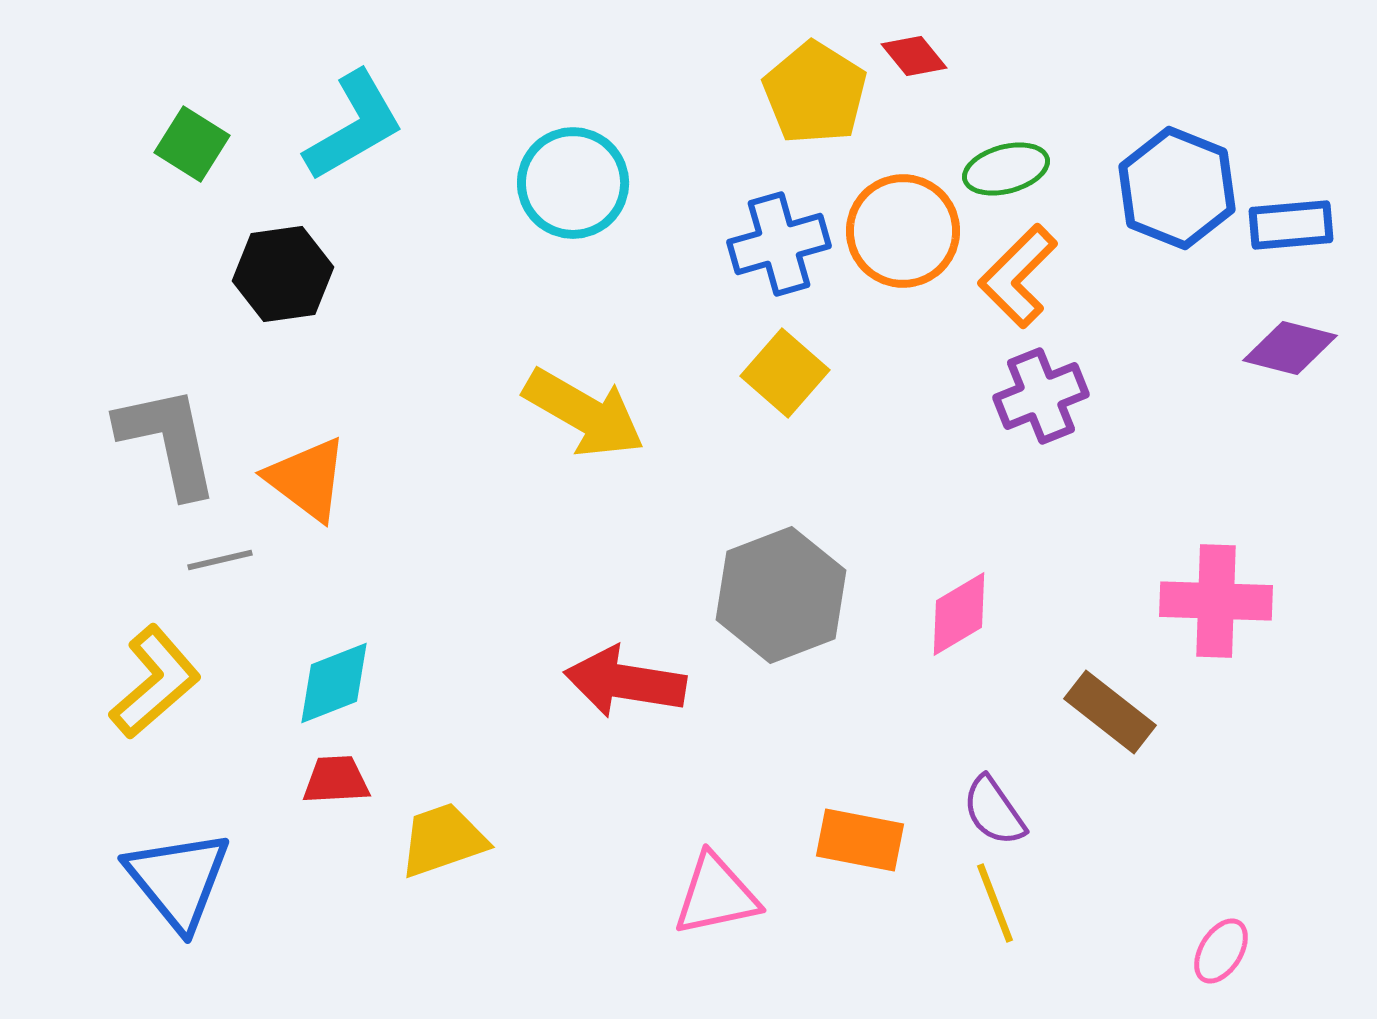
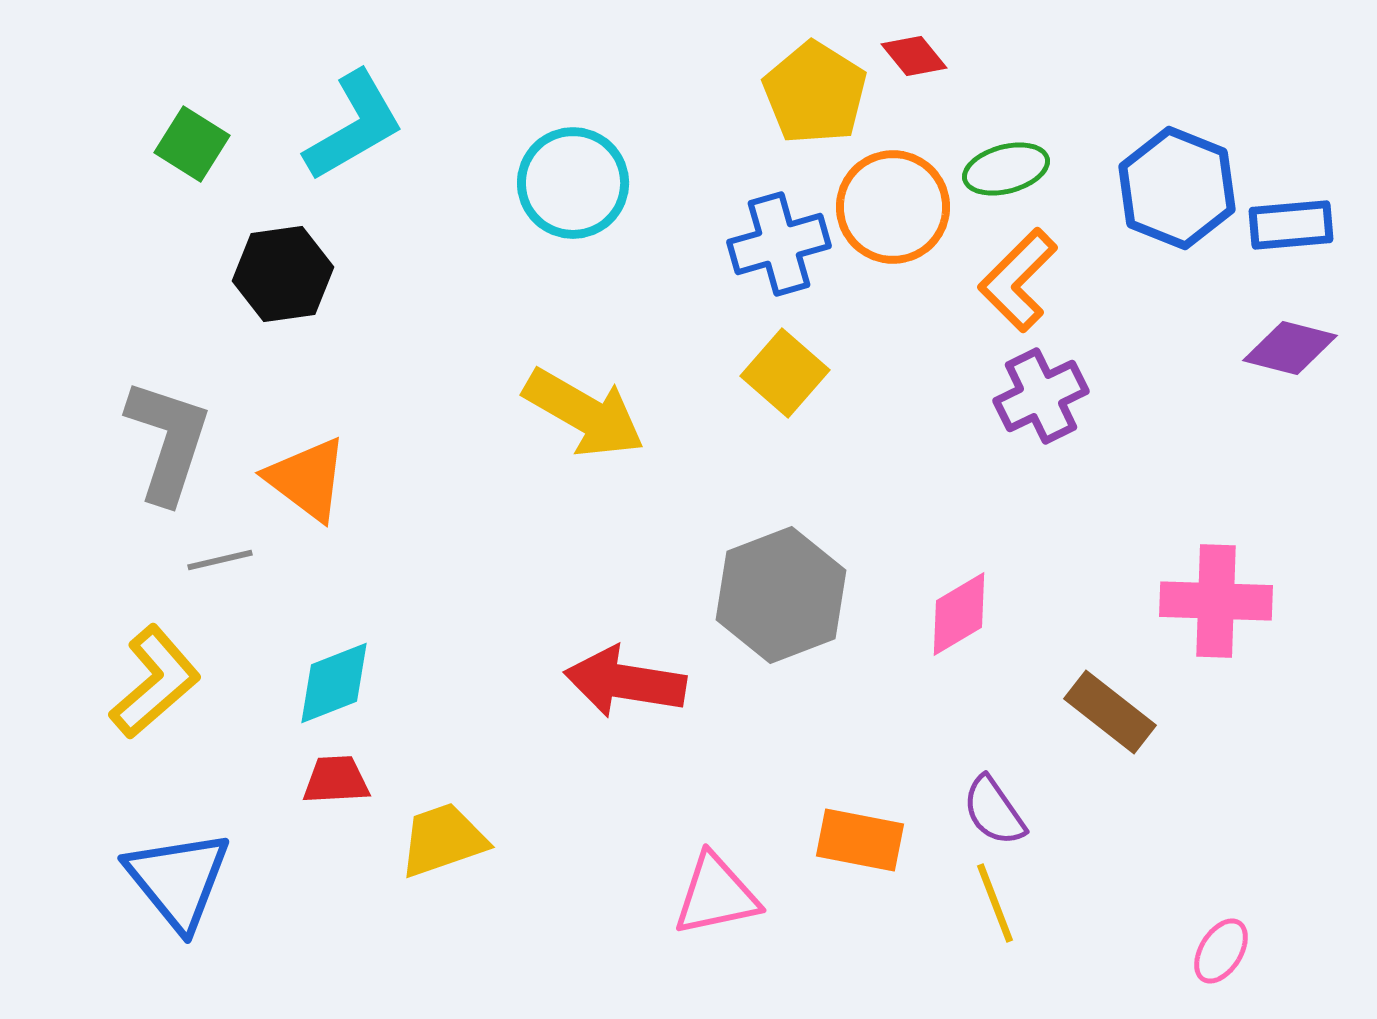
orange circle: moved 10 px left, 24 px up
orange L-shape: moved 4 px down
purple cross: rotated 4 degrees counterclockwise
gray L-shape: rotated 30 degrees clockwise
